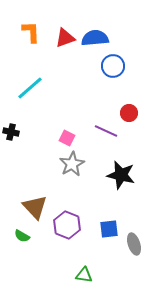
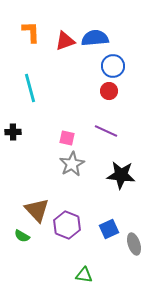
red triangle: moved 3 px down
cyan line: rotated 64 degrees counterclockwise
red circle: moved 20 px left, 22 px up
black cross: moved 2 px right; rotated 14 degrees counterclockwise
pink square: rotated 14 degrees counterclockwise
black star: rotated 8 degrees counterclockwise
brown triangle: moved 2 px right, 3 px down
blue square: rotated 18 degrees counterclockwise
